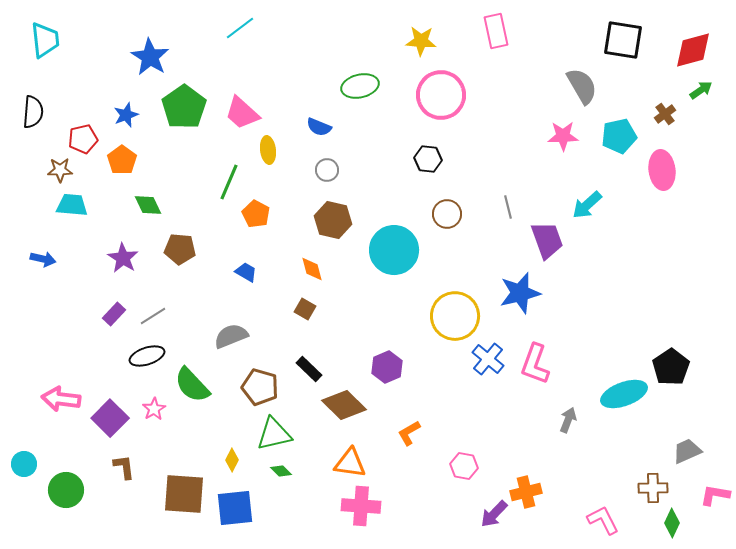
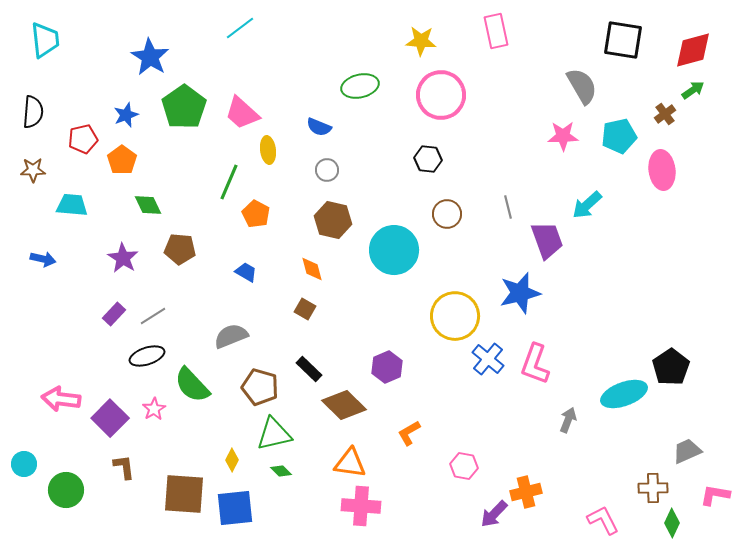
green arrow at (701, 90): moved 8 px left
brown star at (60, 170): moved 27 px left
